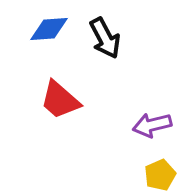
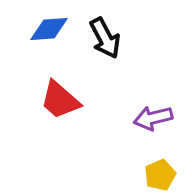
purple arrow: moved 1 px right, 7 px up
